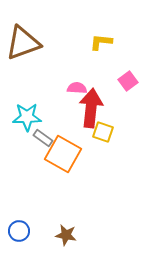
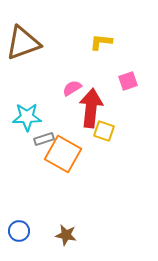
pink square: rotated 18 degrees clockwise
pink semicircle: moved 5 px left; rotated 36 degrees counterclockwise
yellow square: moved 1 px right, 1 px up
gray rectangle: moved 1 px right, 1 px down; rotated 54 degrees counterclockwise
